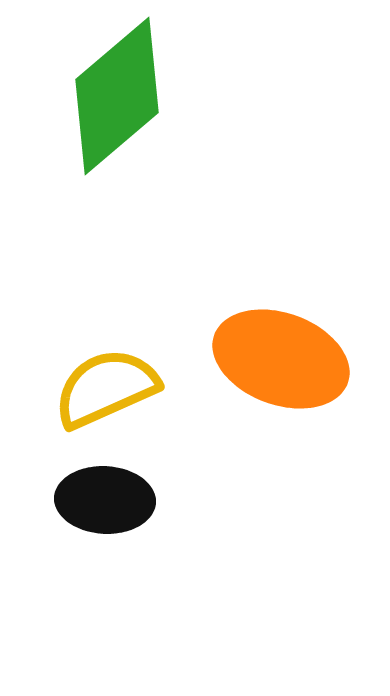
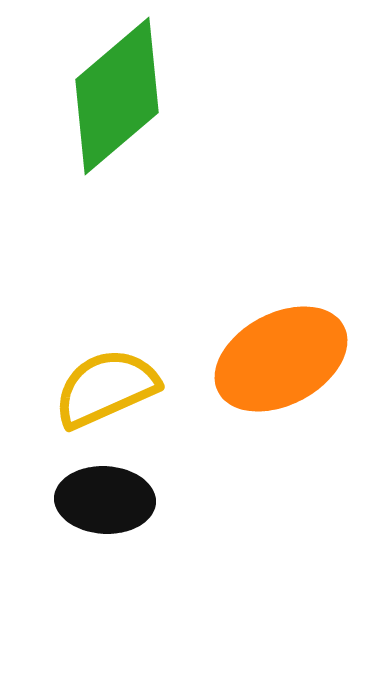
orange ellipse: rotated 48 degrees counterclockwise
